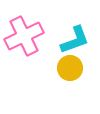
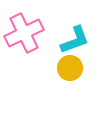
pink cross: moved 3 px up
